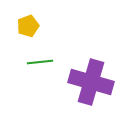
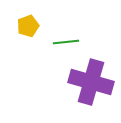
green line: moved 26 px right, 20 px up
